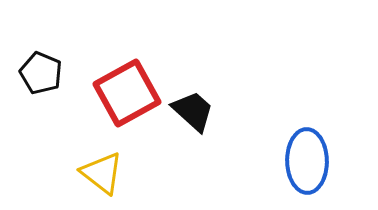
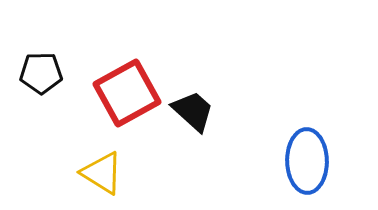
black pentagon: rotated 24 degrees counterclockwise
yellow triangle: rotated 6 degrees counterclockwise
